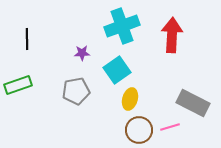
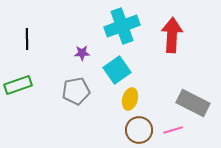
pink line: moved 3 px right, 3 px down
